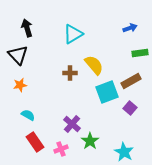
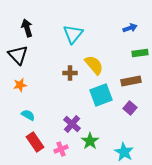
cyan triangle: rotated 20 degrees counterclockwise
brown rectangle: rotated 18 degrees clockwise
cyan square: moved 6 px left, 3 px down
